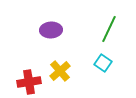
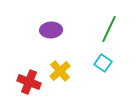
red cross: rotated 30 degrees clockwise
